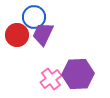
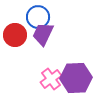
blue circle: moved 4 px right
red circle: moved 2 px left
purple hexagon: moved 2 px left, 4 px down
